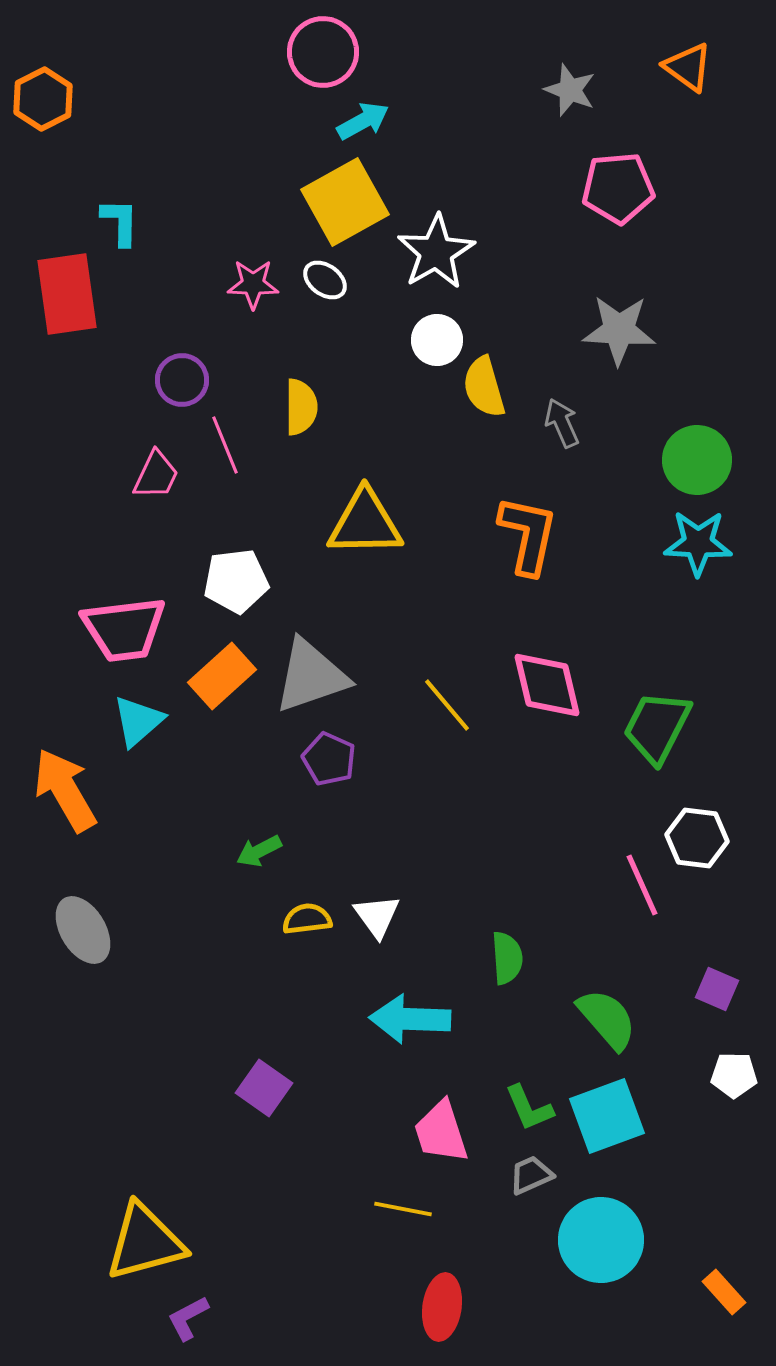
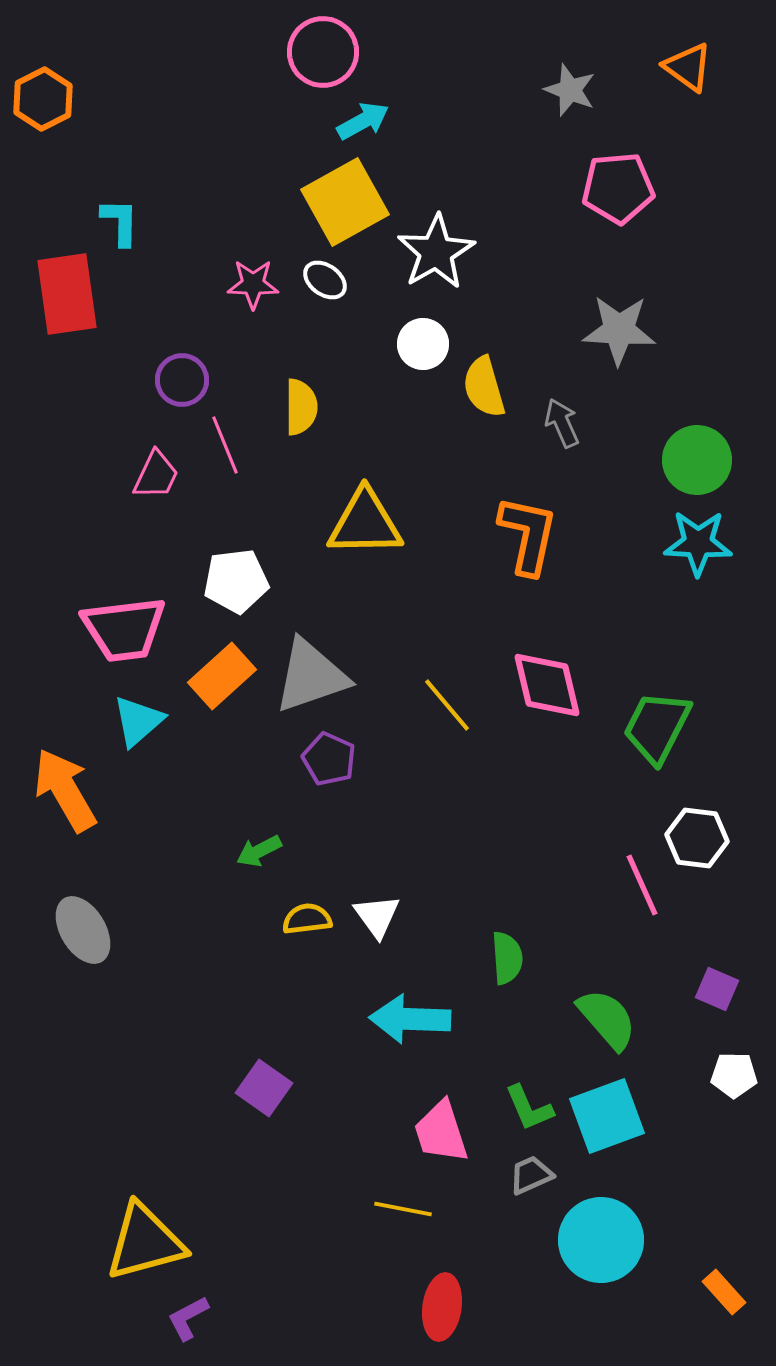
white circle at (437, 340): moved 14 px left, 4 px down
